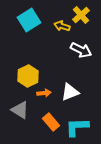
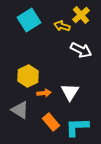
white triangle: rotated 36 degrees counterclockwise
